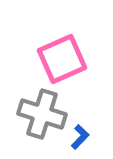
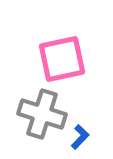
pink square: rotated 12 degrees clockwise
